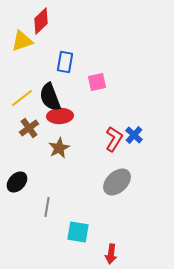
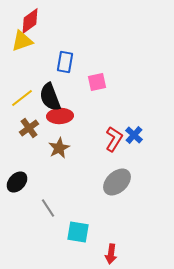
red diamond: moved 11 px left; rotated 8 degrees clockwise
gray line: moved 1 px right, 1 px down; rotated 42 degrees counterclockwise
